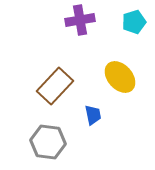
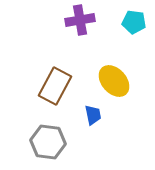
cyan pentagon: rotated 25 degrees clockwise
yellow ellipse: moved 6 px left, 4 px down
brown rectangle: rotated 15 degrees counterclockwise
